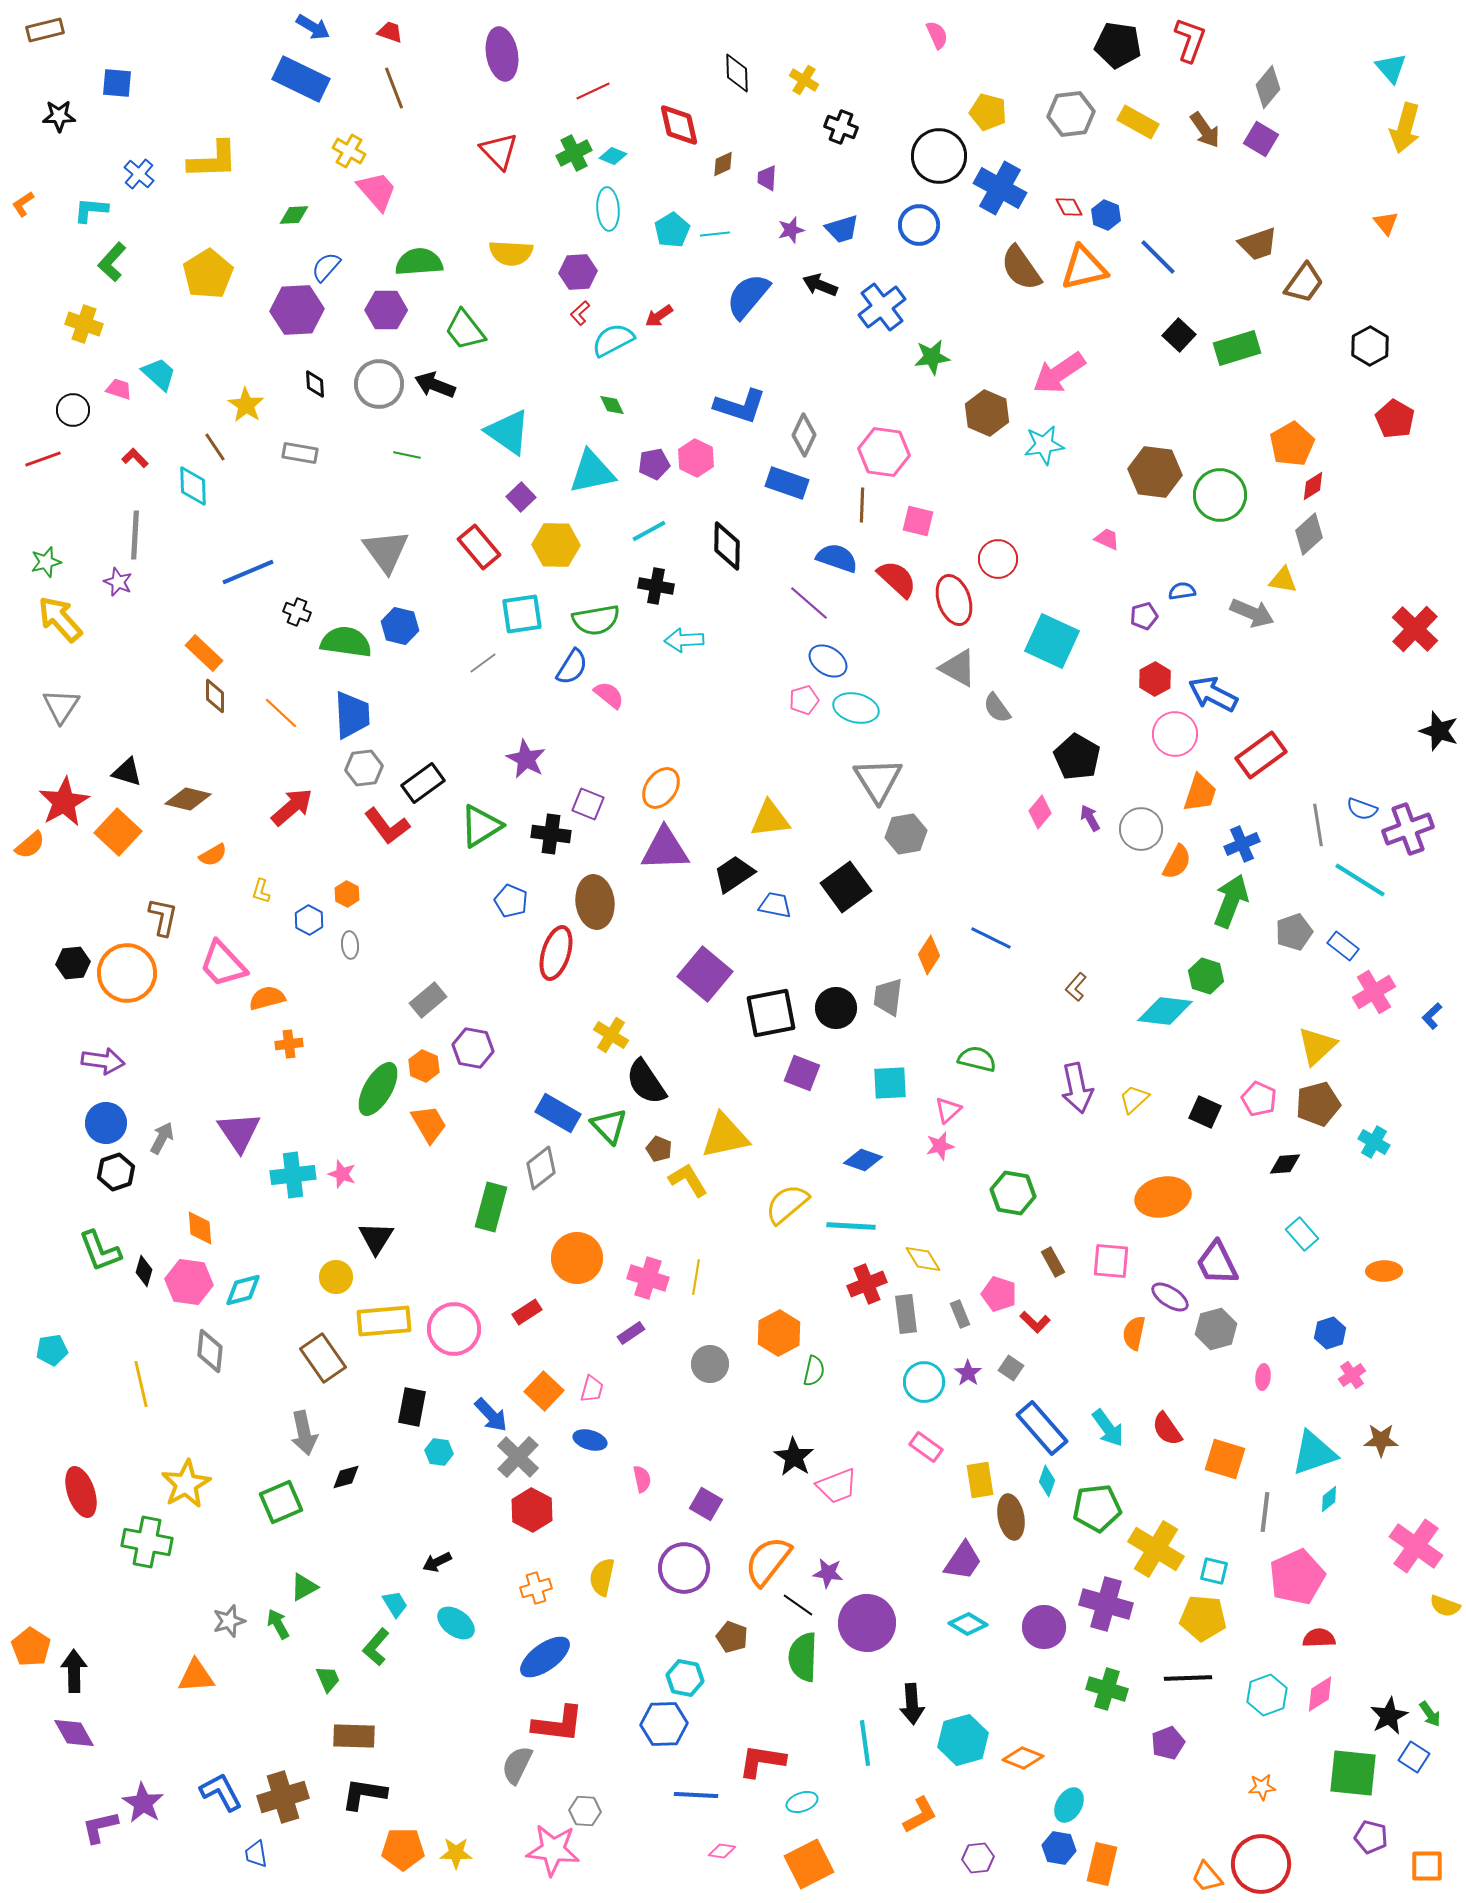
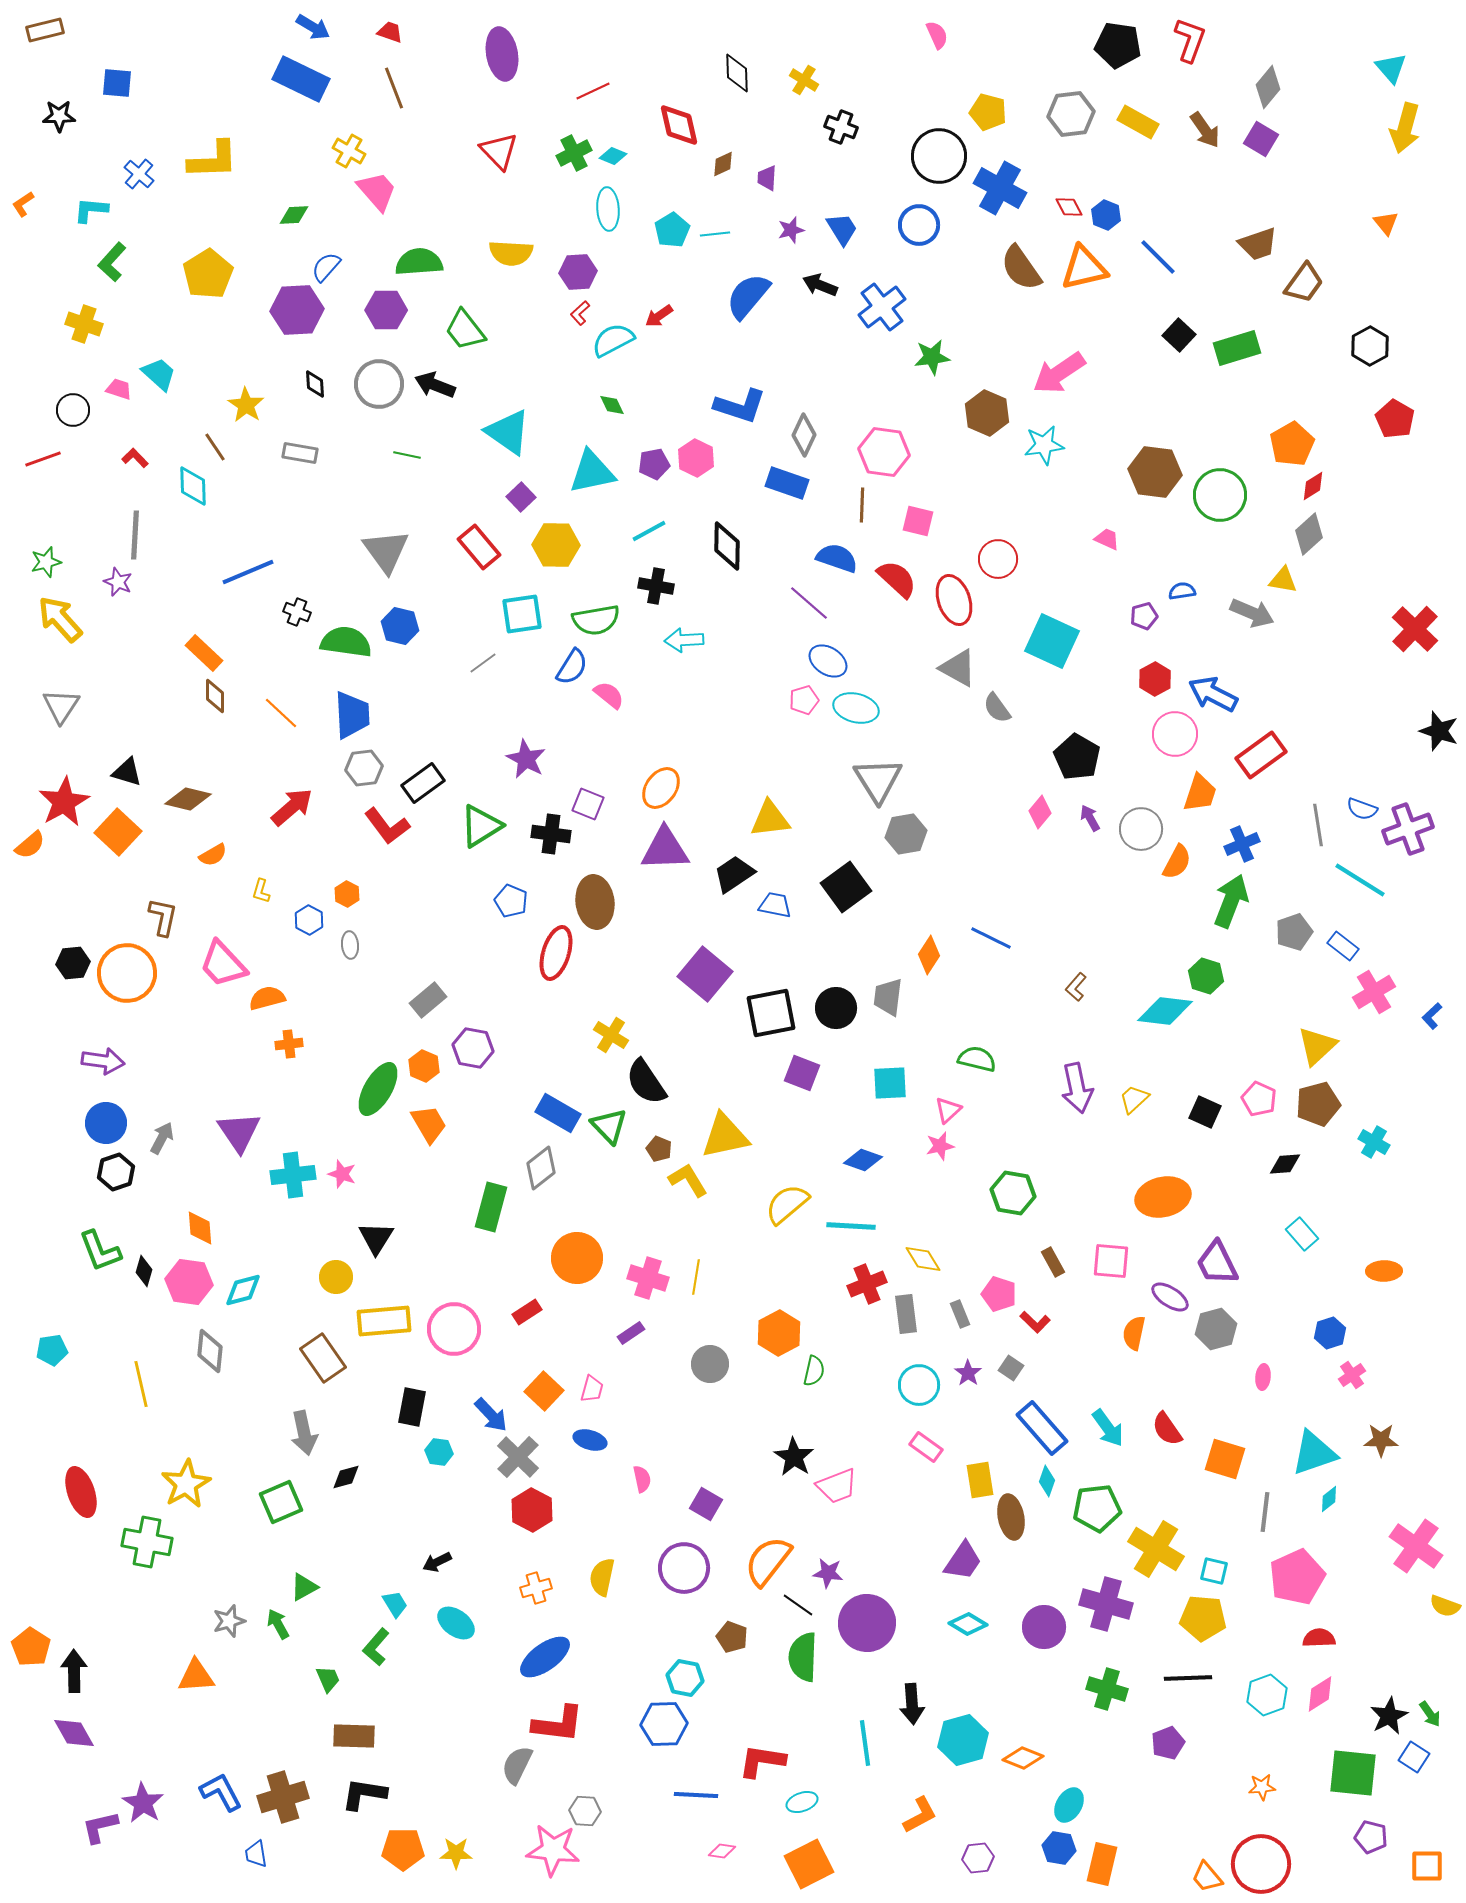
blue trapezoid at (842, 229): rotated 105 degrees counterclockwise
cyan circle at (924, 1382): moved 5 px left, 3 px down
